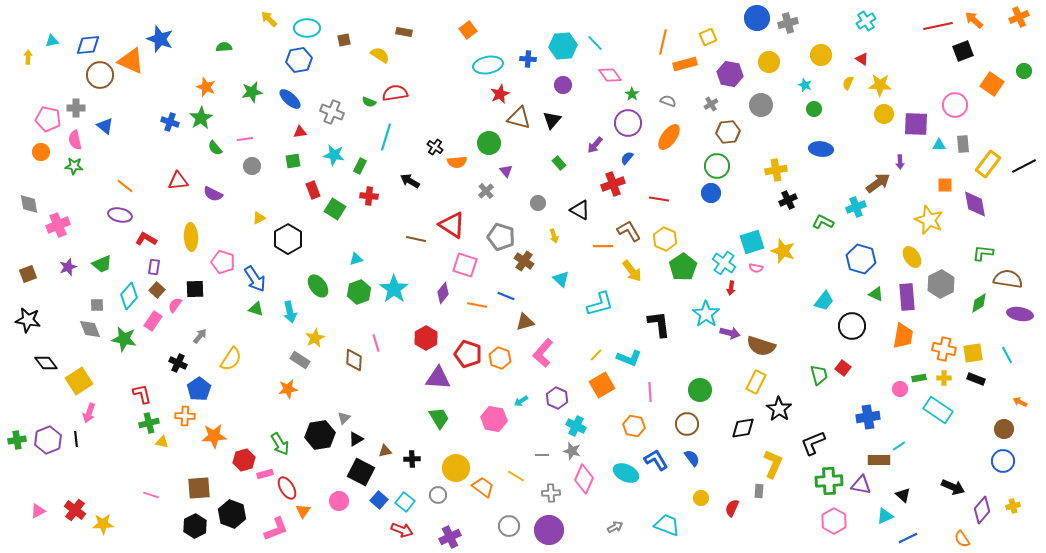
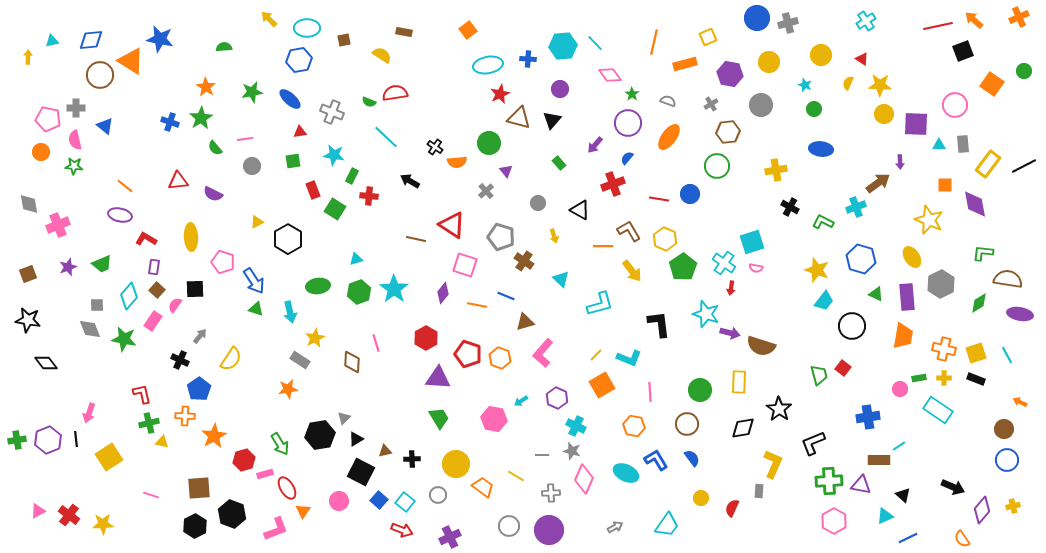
blue star at (160, 39): rotated 8 degrees counterclockwise
orange line at (663, 42): moved 9 px left
blue diamond at (88, 45): moved 3 px right, 5 px up
yellow semicircle at (380, 55): moved 2 px right
orange triangle at (131, 61): rotated 8 degrees clockwise
purple circle at (563, 85): moved 3 px left, 4 px down
orange star at (206, 87): rotated 12 degrees clockwise
cyan line at (386, 137): rotated 64 degrees counterclockwise
green rectangle at (360, 166): moved 8 px left, 10 px down
blue circle at (711, 193): moved 21 px left, 1 px down
black cross at (788, 200): moved 2 px right, 7 px down; rotated 36 degrees counterclockwise
yellow triangle at (259, 218): moved 2 px left, 4 px down
yellow star at (783, 251): moved 34 px right, 19 px down
blue arrow at (255, 279): moved 1 px left, 2 px down
green ellipse at (318, 286): rotated 60 degrees counterclockwise
cyan star at (706, 314): rotated 16 degrees counterclockwise
yellow square at (973, 353): moved 3 px right; rotated 10 degrees counterclockwise
brown diamond at (354, 360): moved 2 px left, 2 px down
black cross at (178, 363): moved 2 px right, 3 px up
yellow square at (79, 381): moved 30 px right, 76 px down
yellow rectangle at (756, 382): moved 17 px left; rotated 25 degrees counterclockwise
orange star at (214, 436): rotated 25 degrees counterclockwise
blue circle at (1003, 461): moved 4 px right, 1 px up
yellow circle at (456, 468): moved 4 px up
red cross at (75, 510): moved 6 px left, 5 px down
cyan trapezoid at (667, 525): rotated 104 degrees clockwise
